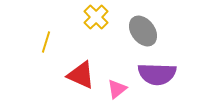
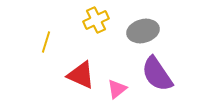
yellow cross: moved 3 px down; rotated 20 degrees clockwise
gray ellipse: rotated 68 degrees counterclockwise
purple semicircle: rotated 54 degrees clockwise
